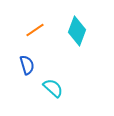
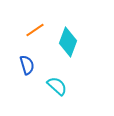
cyan diamond: moved 9 px left, 11 px down
cyan semicircle: moved 4 px right, 2 px up
